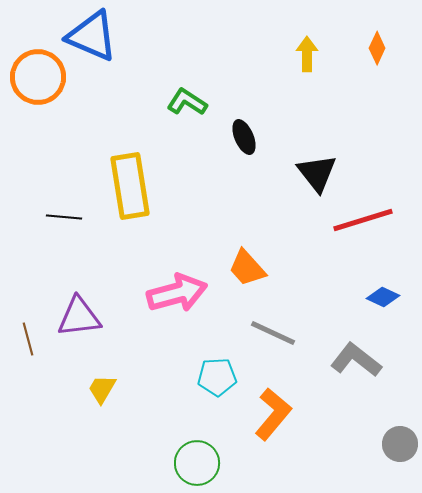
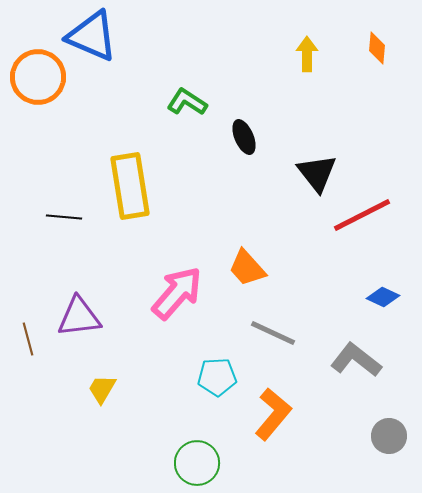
orange diamond: rotated 20 degrees counterclockwise
red line: moved 1 px left, 5 px up; rotated 10 degrees counterclockwise
pink arrow: rotated 34 degrees counterclockwise
gray circle: moved 11 px left, 8 px up
